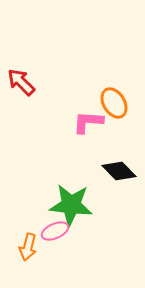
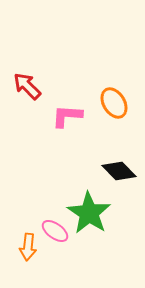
red arrow: moved 6 px right, 4 px down
pink L-shape: moved 21 px left, 6 px up
green star: moved 18 px right, 8 px down; rotated 27 degrees clockwise
pink ellipse: rotated 60 degrees clockwise
orange arrow: rotated 8 degrees counterclockwise
